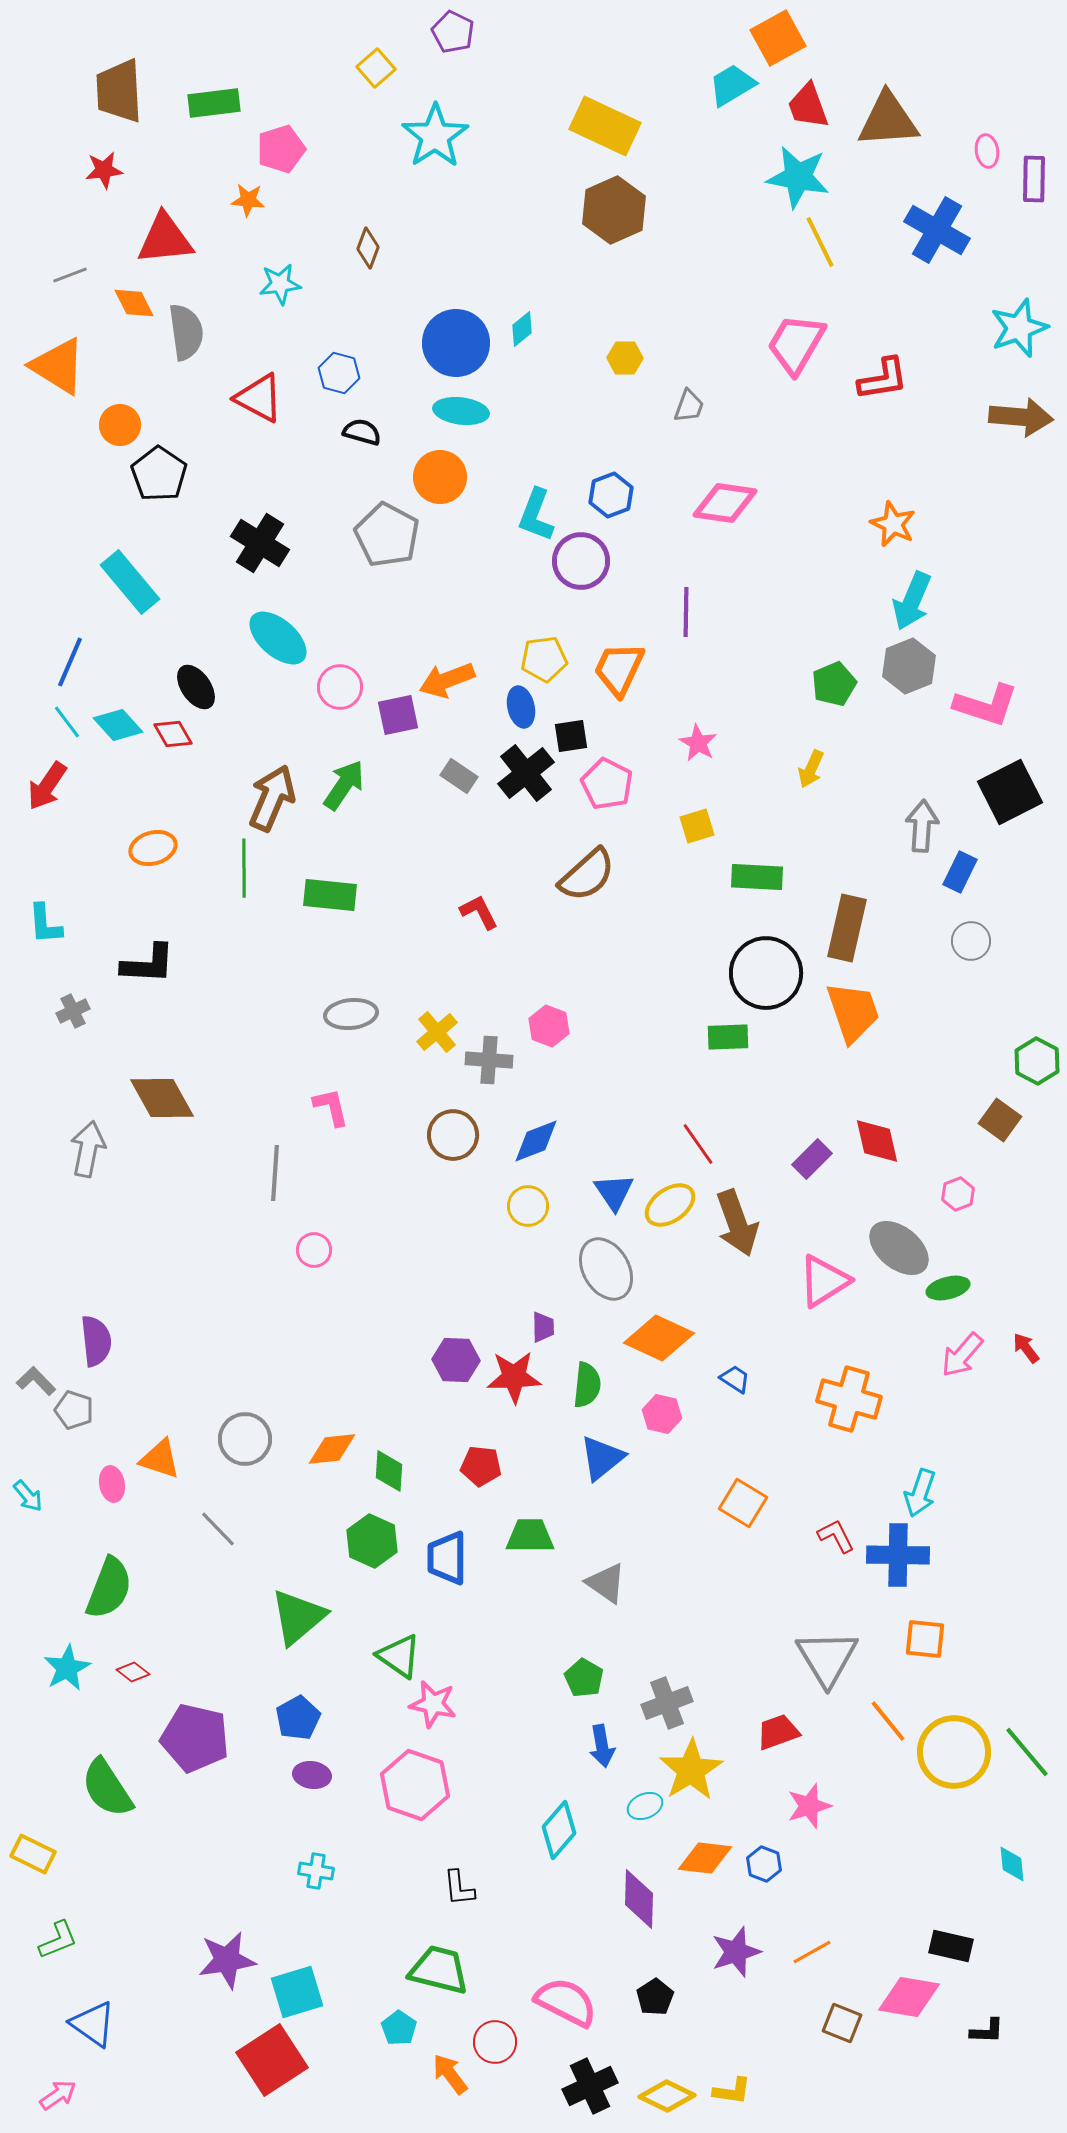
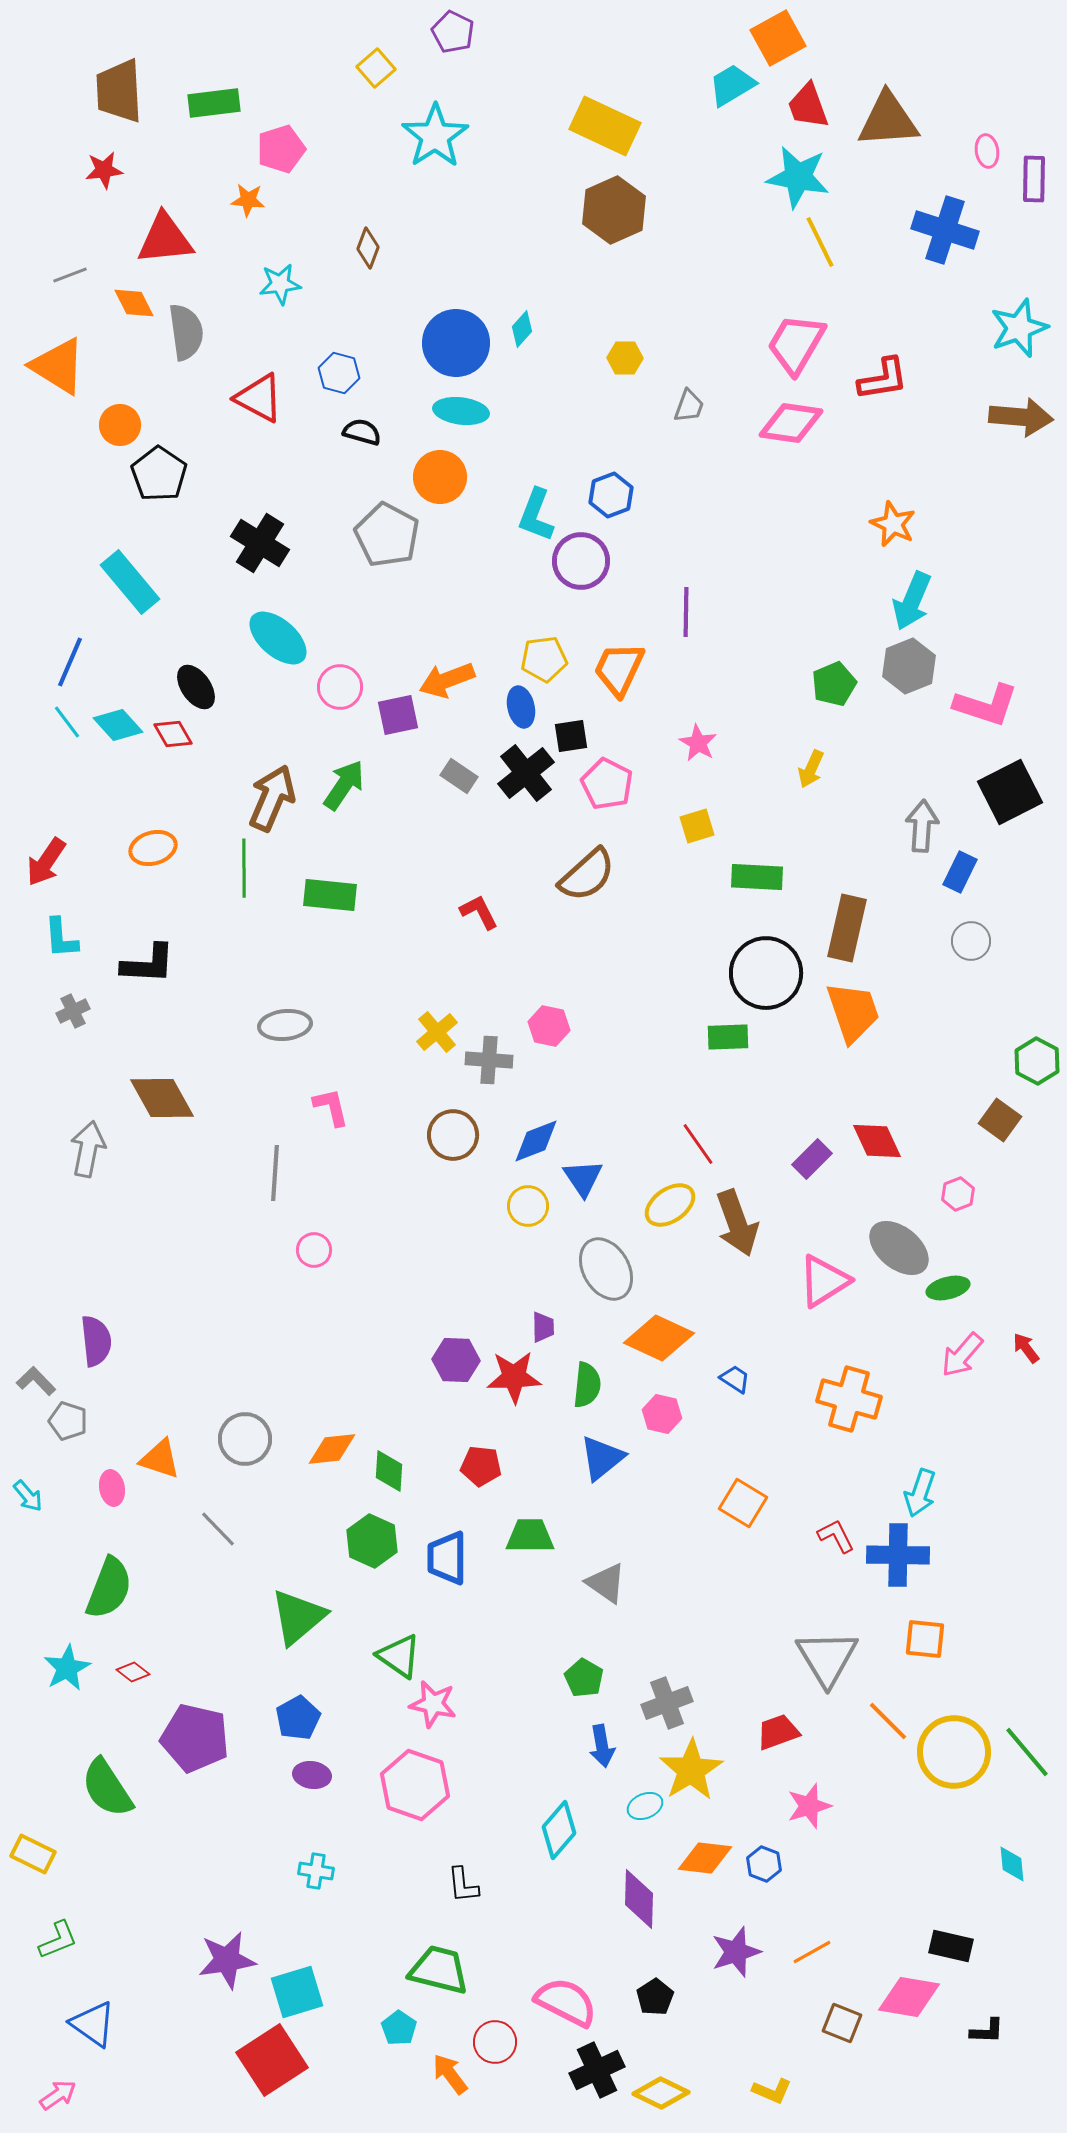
blue cross at (937, 230): moved 8 px right; rotated 12 degrees counterclockwise
cyan diamond at (522, 329): rotated 9 degrees counterclockwise
pink diamond at (725, 503): moved 66 px right, 80 px up
red arrow at (47, 786): moved 1 px left, 76 px down
cyan L-shape at (45, 924): moved 16 px right, 14 px down
gray ellipse at (351, 1014): moved 66 px left, 11 px down
pink hexagon at (549, 1026): rotated 9 degrees counterclockwise
red diamond at (877, 1141): rotated 12 degrees counterclockwise
blue triangle at (614, 1192): moved 31 px left, 14 px up
gray pentagon at (74, 1410): moved 6 px left, 11 px down
pink ellipse at (112, 1484): moved 4 px down
orange line at (888, 1721): rotated 6 degrees counterclockwise
black L-shape at (459, 1888): moved 4 px right, 3 px up
black cross at (590, 2086): moved 7 px right, 16 px up
yellow L-shape at (732, 2091): moved 40 px right; rotated 15 degrees clockwise
yellow diamond at (667, 2096): moved 6 px left, 3 px up
